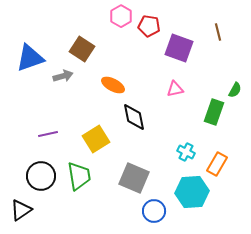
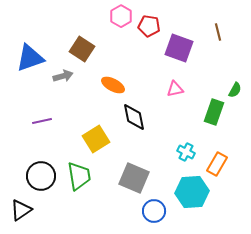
purple line: moved 6 px left, 13 px up
